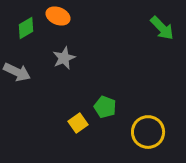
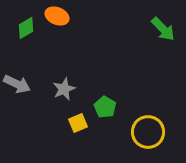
orange ellipse: moved 1 px left
green arrow: moved 1 px right, 1 px down
gray star: moved 31 px down
gray arrow: moved 12 px down
green pentagon: rotated 10 degrees clockwise
yellow square: rotated 12 degrees clockwise
